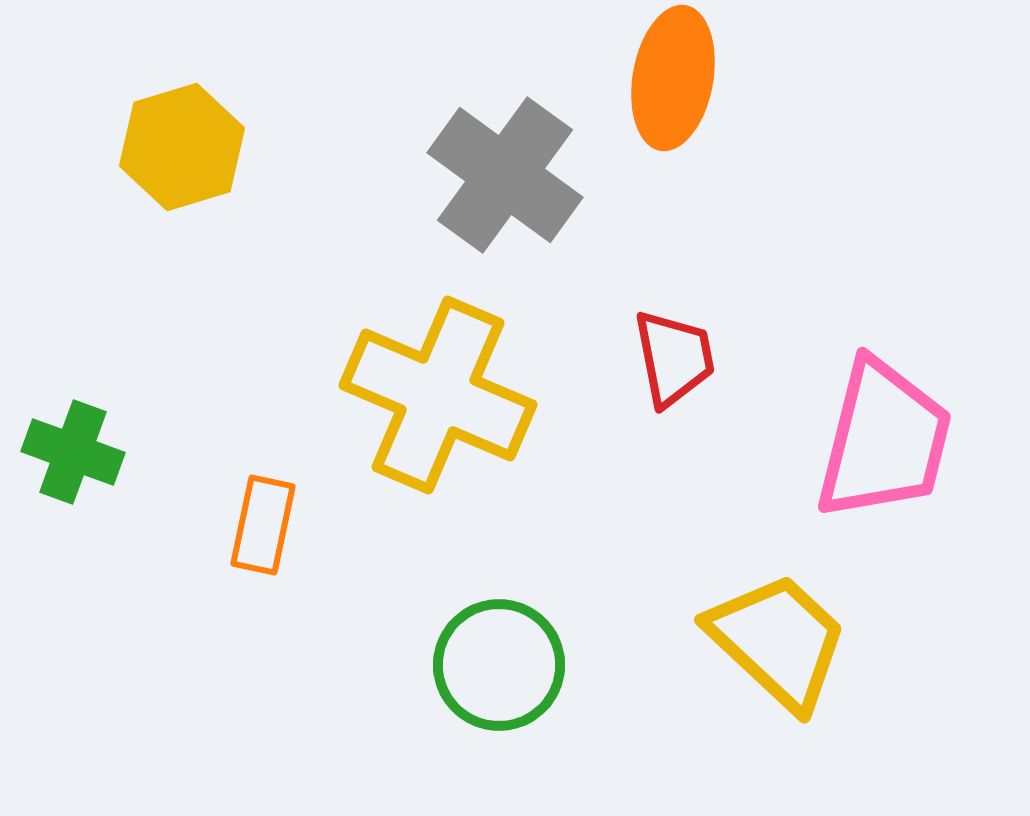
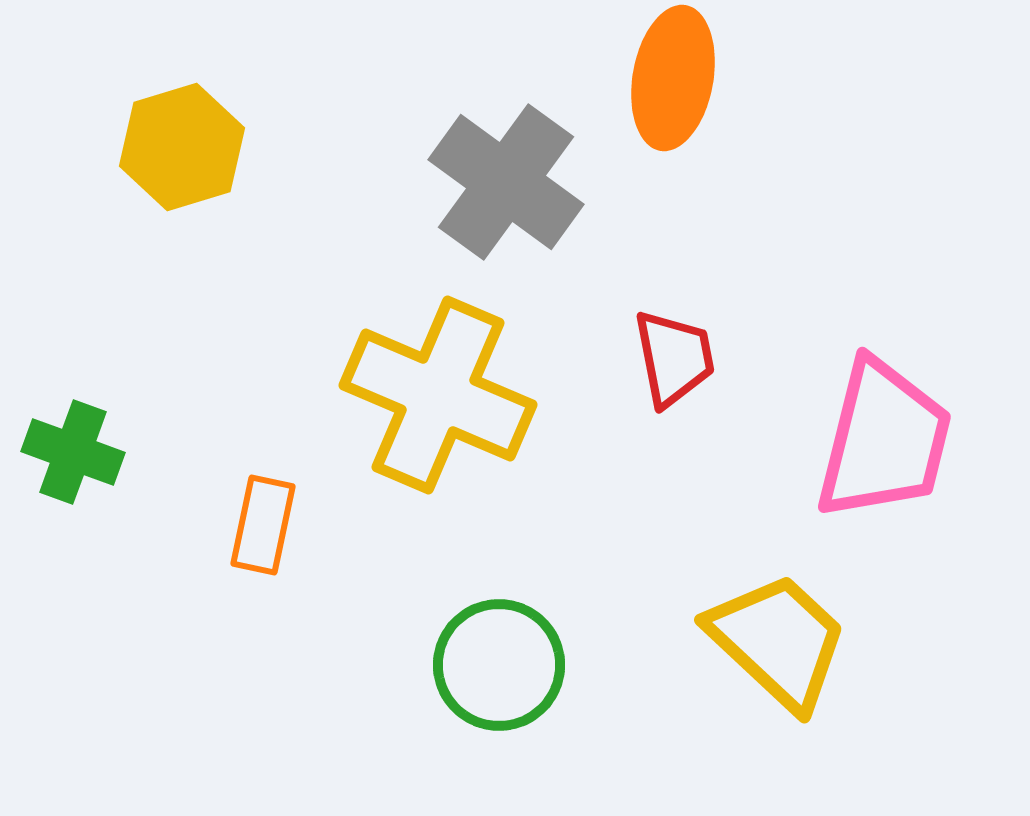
gray cross: moved 1 px right, 7 px down
